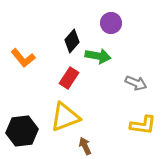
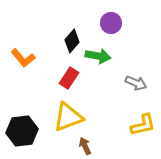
yellow triangle: moved 3 px right
yellow L-shape: rotated 20 degrees counterclockwise
